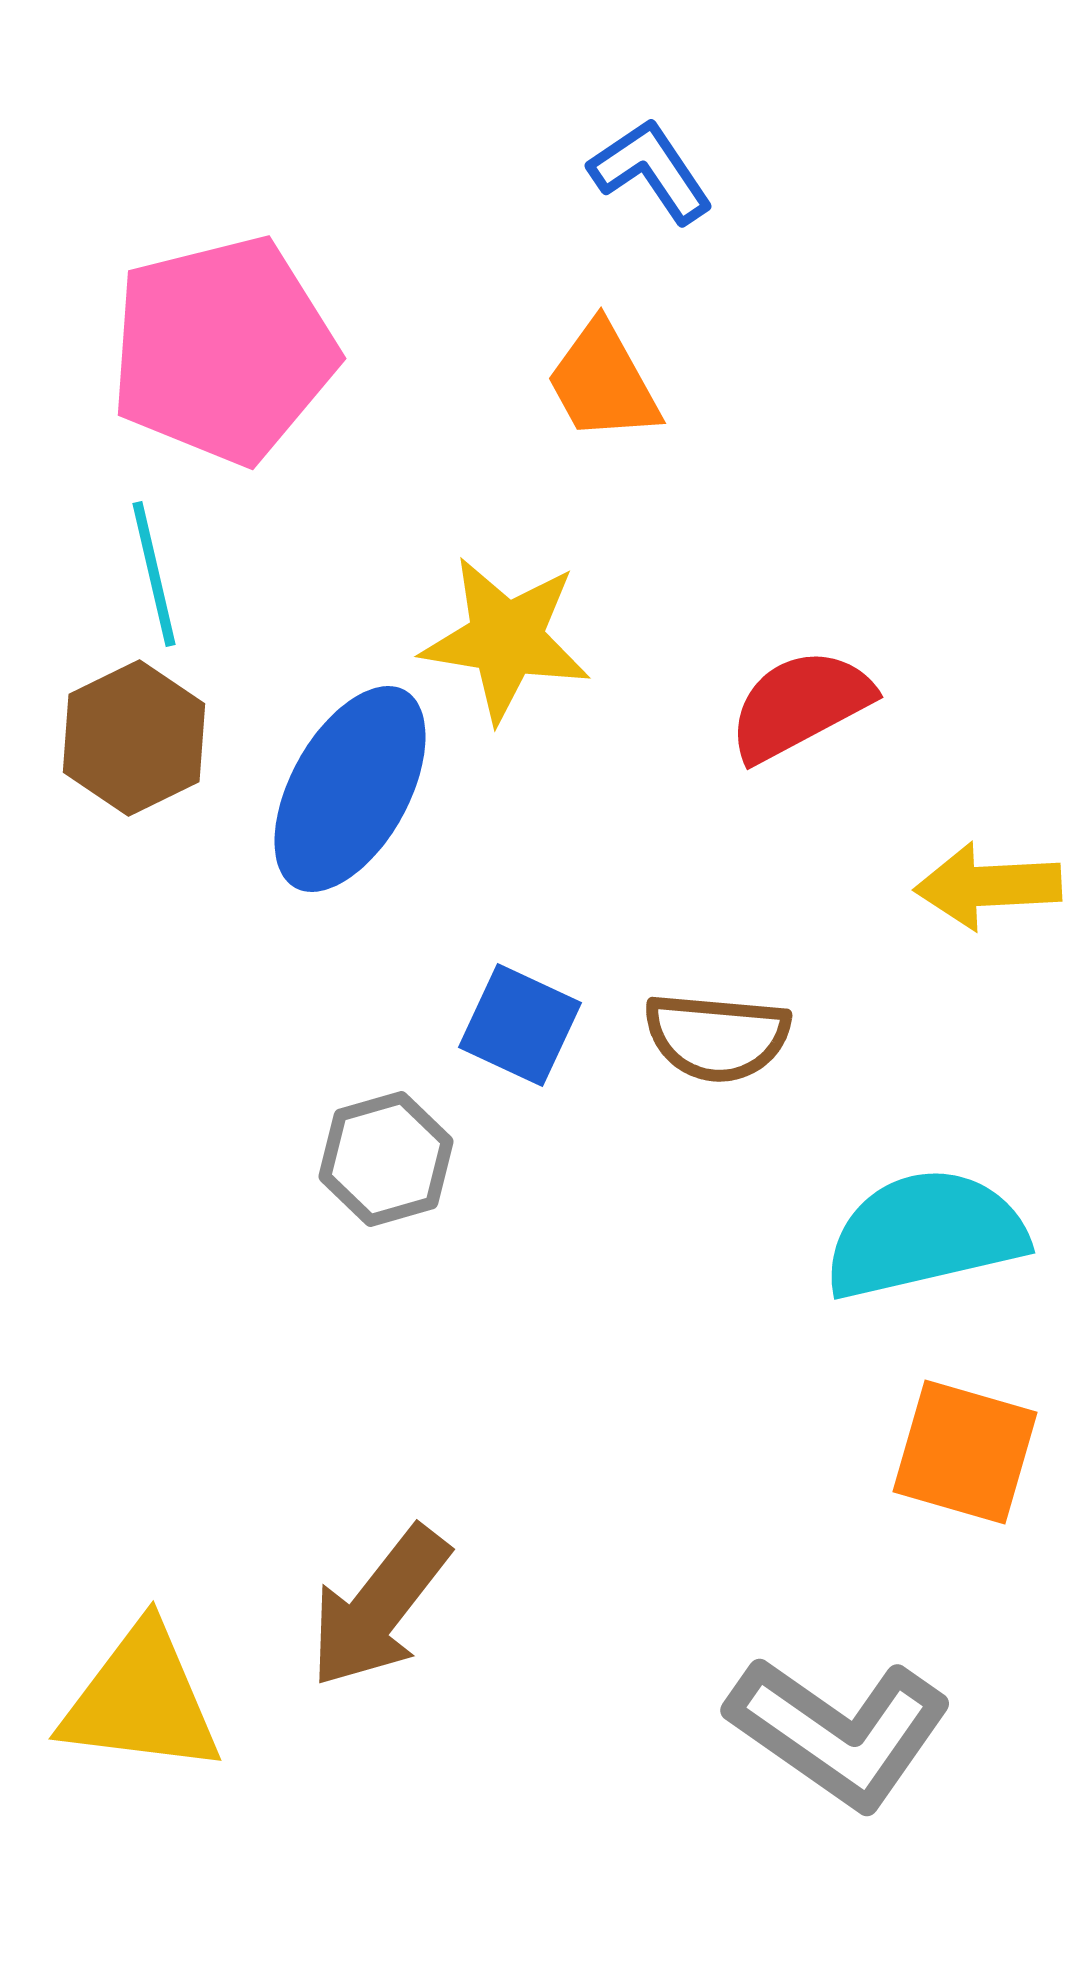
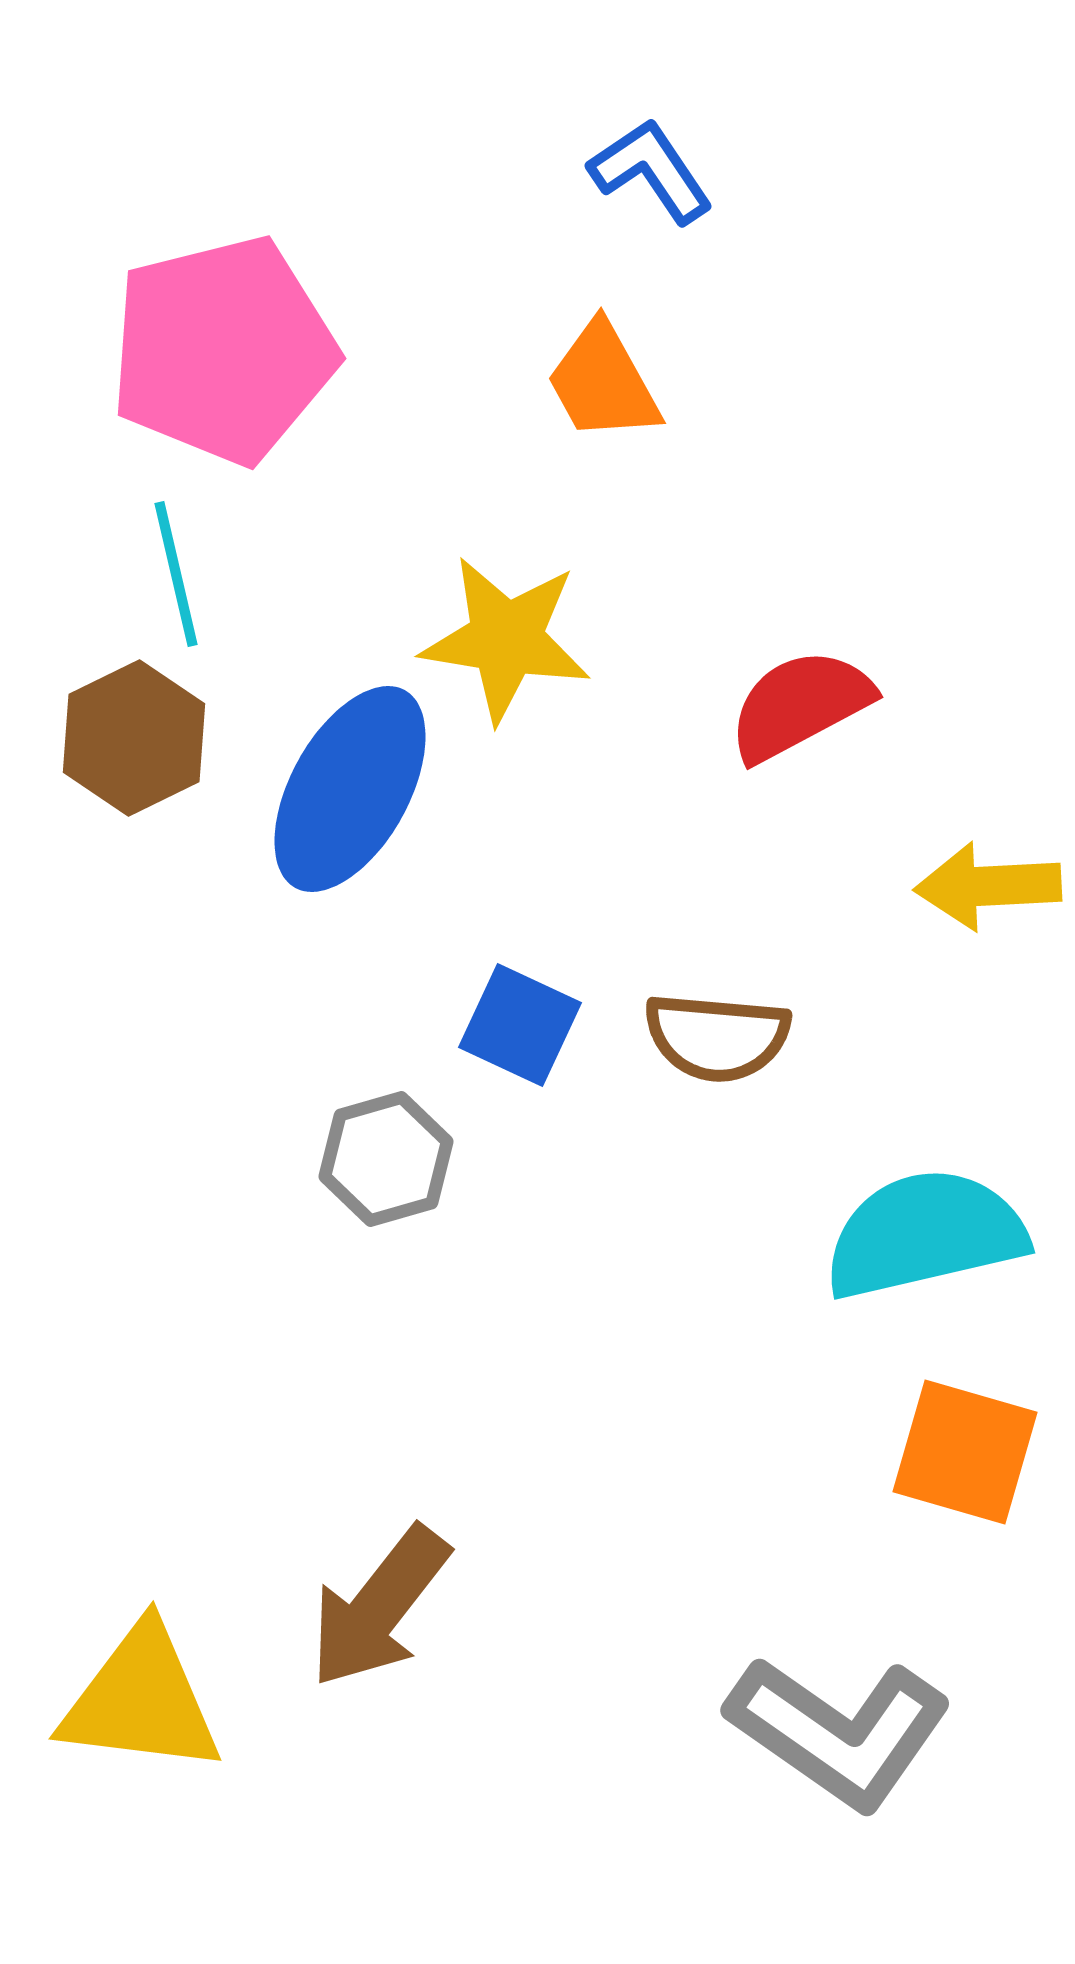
cyan line: moved 22 px right
